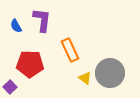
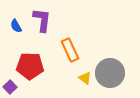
red pentagon: moved 2 px down
